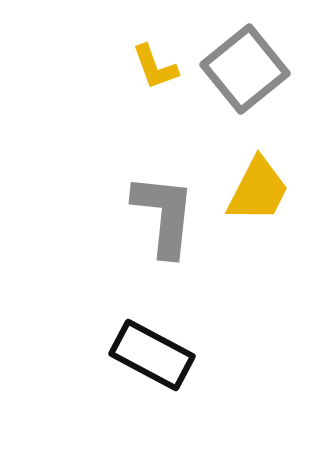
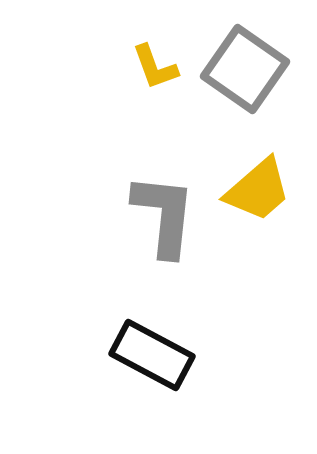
gray square: rotated 16 degrees counterclockwise
yellow trapezoid: rotated 22 degrees clockwise
